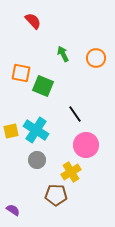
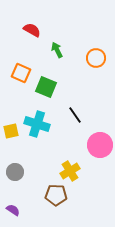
red semicircle: moved 1 px left, 9 px down; rotated 18 degrees counterclockwise
green arrow: moved 6 px left, 4 px up
orange square: rotated 12 degrees clockwise
green square: moved 3 px right, 1 px down
black line: moved 1 px down
cyan cross: moved 1 px right, 6 px up; rotated 15 degrees counterclockwise
pink circle: moved 14 px right
gray circle: moved 22 px left, 12 px down
yellow cross: moved 1 px left, 1 px up
